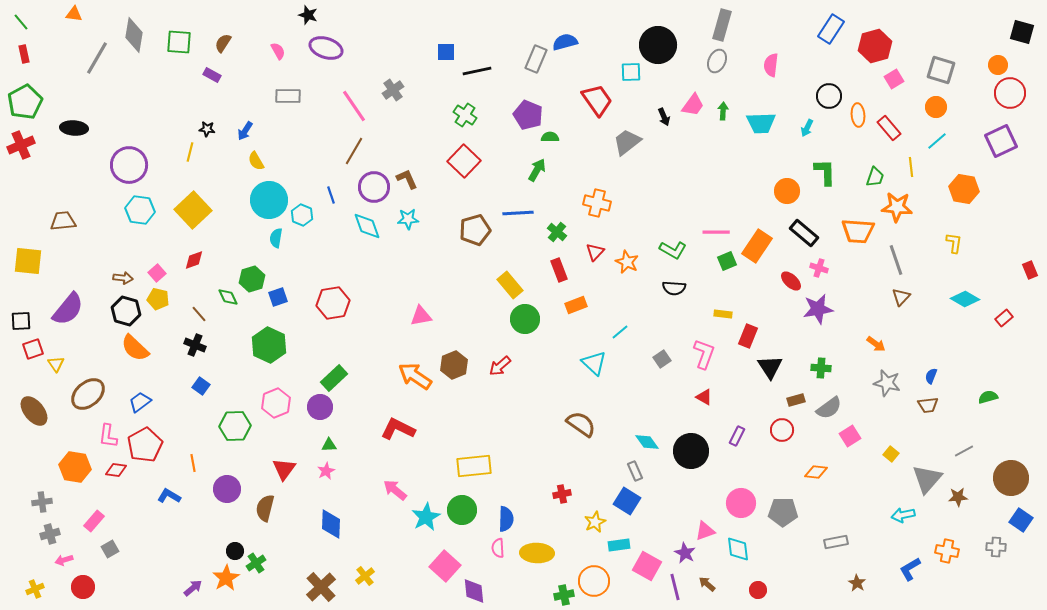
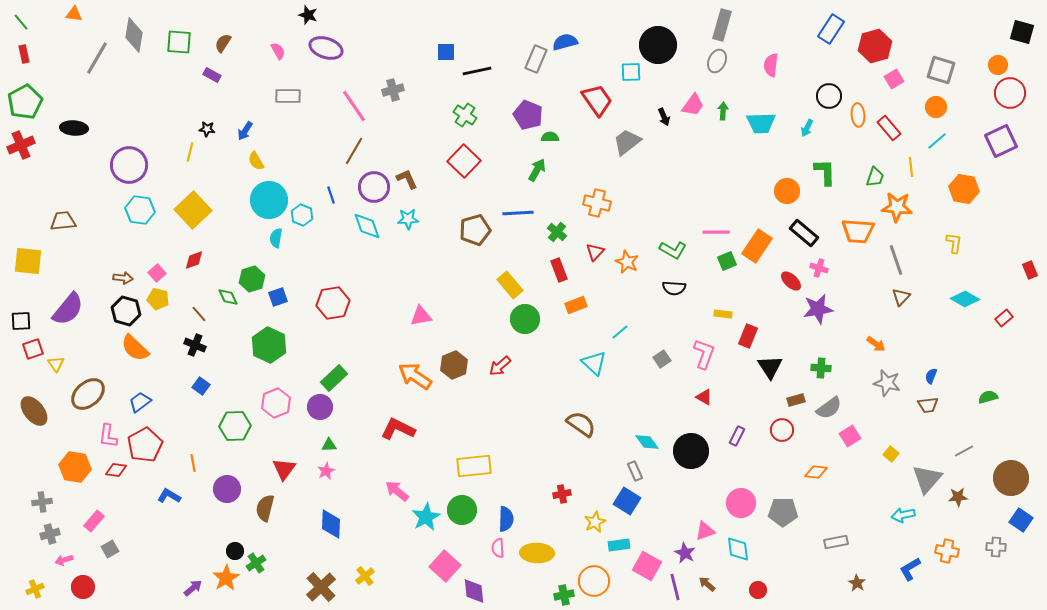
gray cross at (393, 90): rotated 20 degrees clockwise
pink arrow at (395, 490): moved 2 px right, 1 px down
